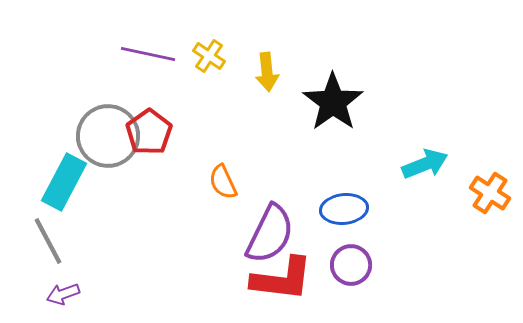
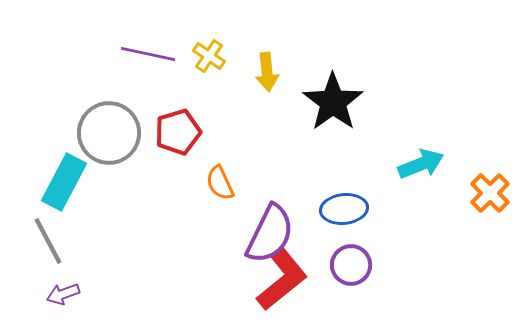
red pentagon: moved 29 px right; rotated 18 degrees clockwise
gray circle: moved 1 px right, 3 px up
cyan arrow: moved 4 px left
orange semicircle: moved 3 px left, 1 px down
orange cross: rotated 12 degrees clockwise
red L-shape: rotated 46 degrees counterclockwise
